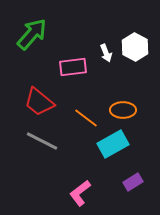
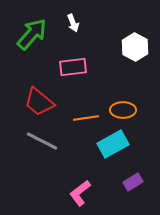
white arrow: moved 33 px left, 30 px up
orange line: rotated 45 degrees counterclockwise
